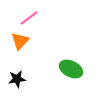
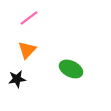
orange triangle: moved 7 px right, 9 px down
